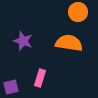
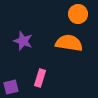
orange circle: moved 2 px down
